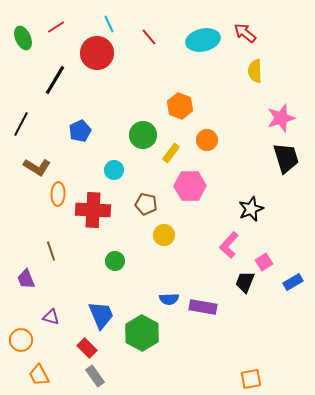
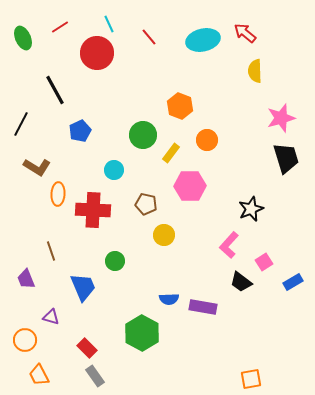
red line at (56, 27): moved 4 px right
black line at (55, 80): moved 10 px down; rotated 60 degrees counterclockwise
black trapezoid at (245, 282): moved 4 px left; rotated 75 degrees counterclockwise
blue trapezoid at (101, 315): moved 18 px left, 28 px up
orange circle at (21, 340): moved 4 px right
